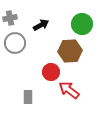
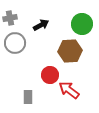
red circle: moved 1 px left, 3 px down
